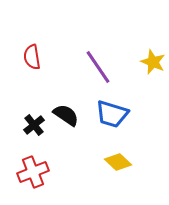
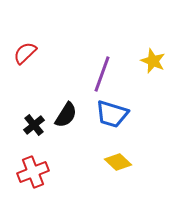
red semicircle: moved 7 px left, 4 px up; rotated 55 degrees clockwise
yellow star: moved 1 px up
purple line: moved 4 px right, 7 px down; rotated 54 degrees clockwise
black semicircle: rotated 88 degrees clockwise
